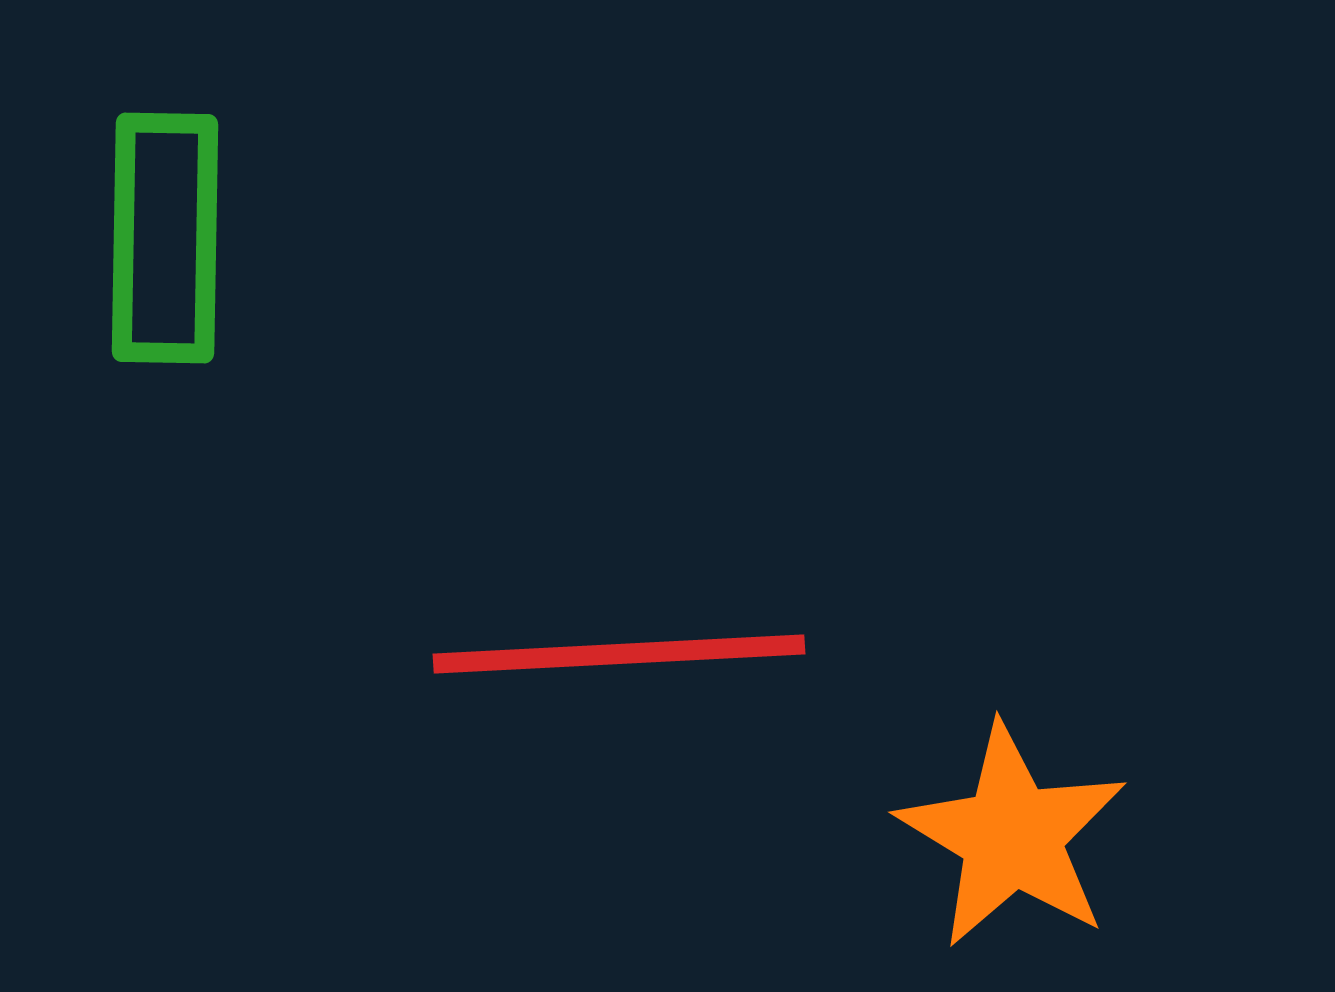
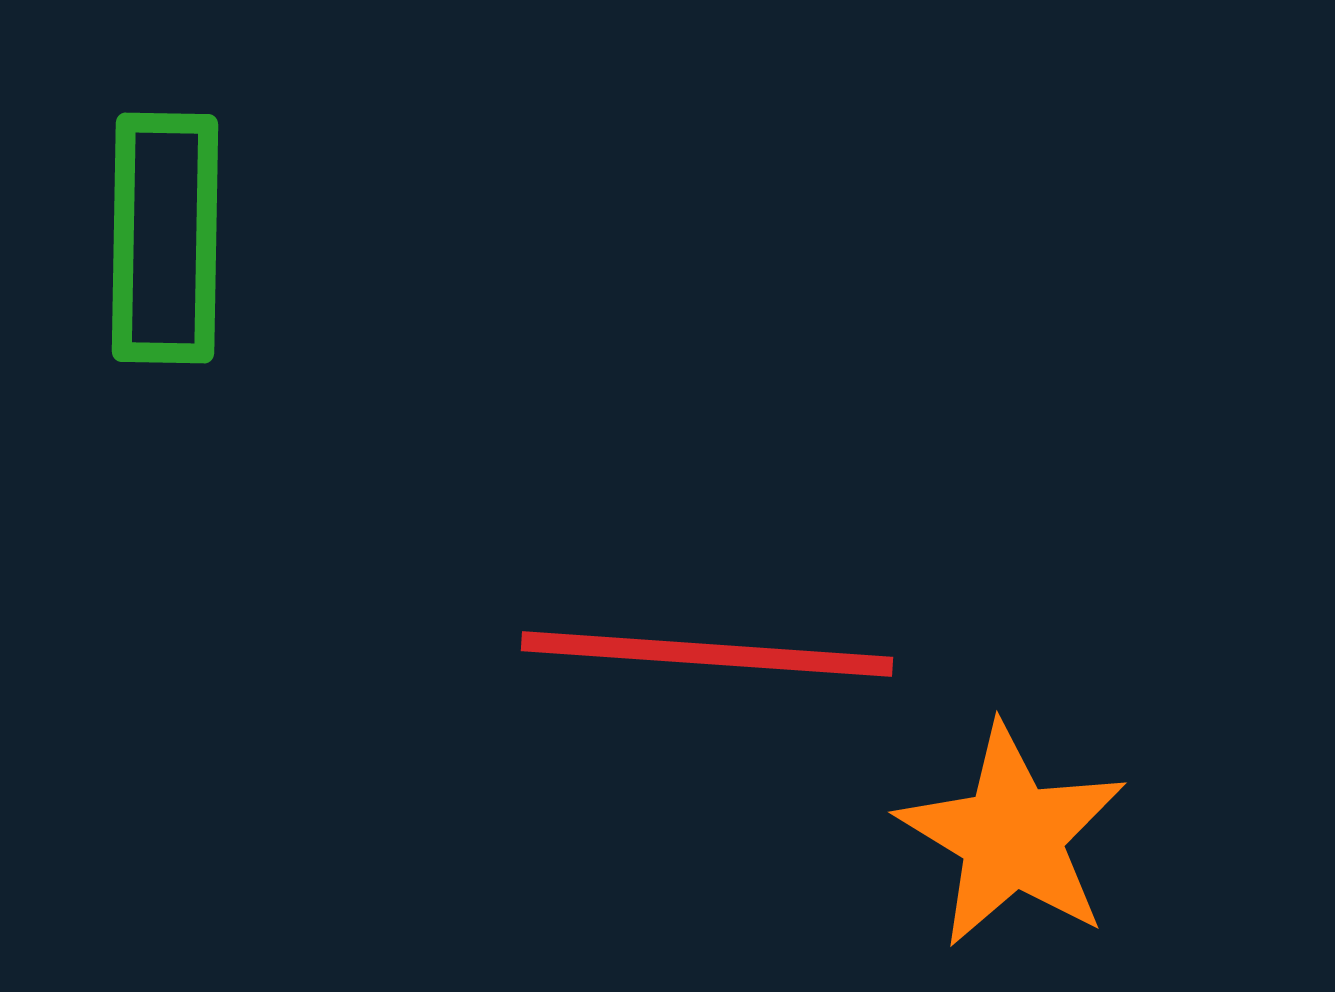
red line: moved 88 px right; rotated 7 degrees clockwise
